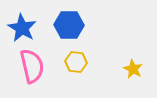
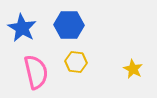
pink semicircle: moved 4 px right, 6 px down
